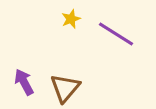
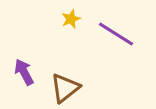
purple arrow: moved 10 px up
brown triangle: rotated 12 degrees clockwise
